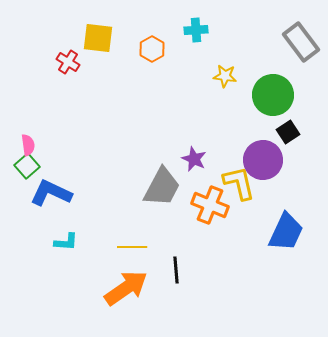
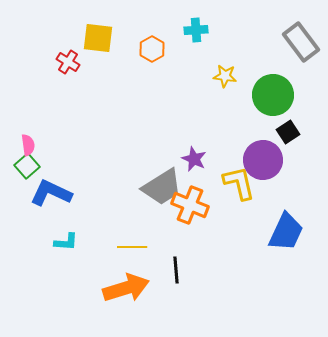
gray trapezoid: rotated 30 degrees clockwise
orange cross: moved 20 px left
orange arrow: rotated 18 degrees clockwise
